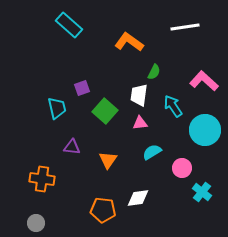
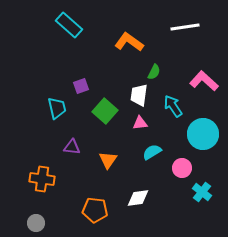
purple square: moved 1 px left, 2 px up
cyan circle: moved 2 px left, 4 px down
orange pentagon: moved 8 px left
